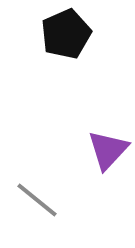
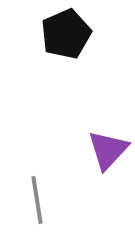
gray line: rotated 42 degrees clockwise
